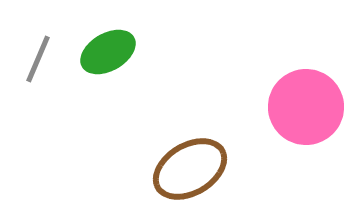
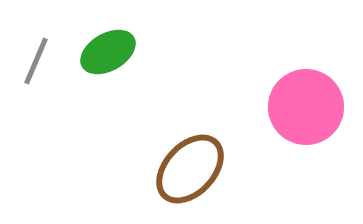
gray line: moved 2 px left, 2 px down
brown ellipse: rotated 16 degrees counterclockwise
